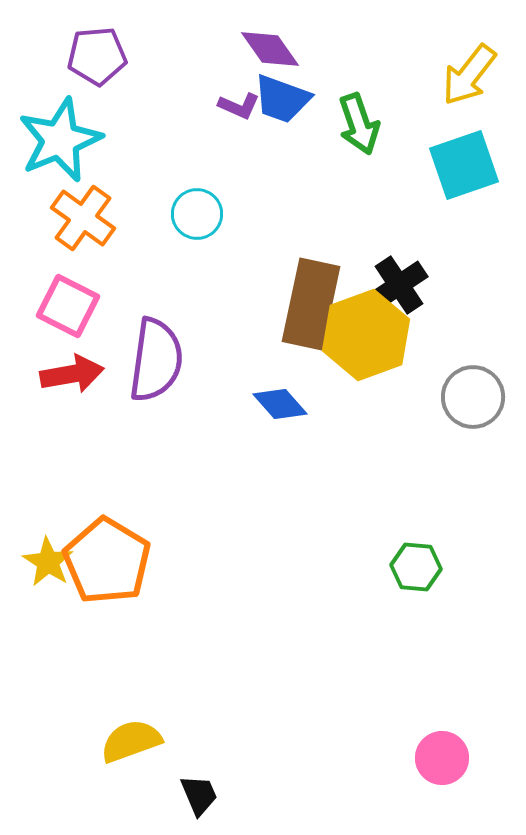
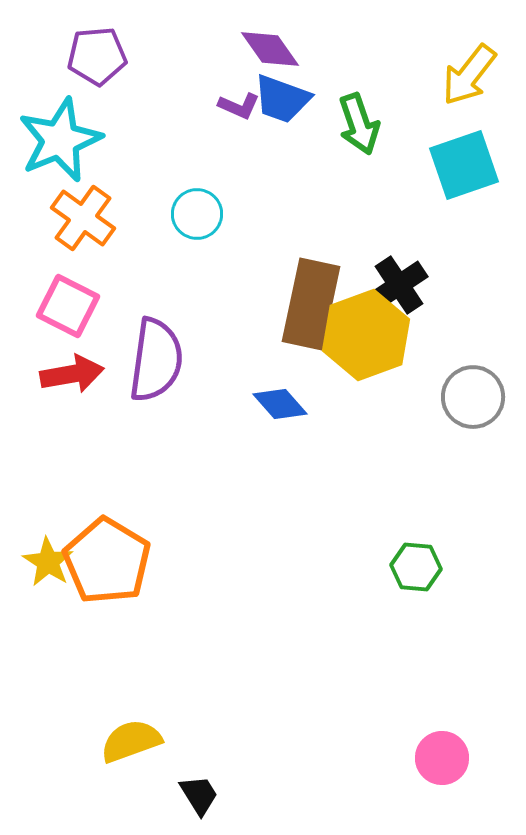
black trapezoid: rotated 9 degrees counterclockwise
